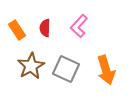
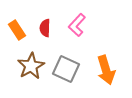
pink L-shape: moved 2 px left, 1 px up
